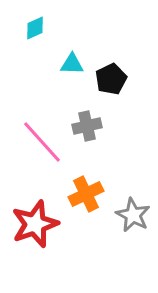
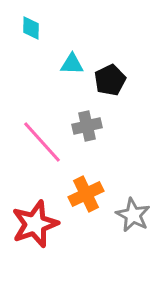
cyan diamond: moved 4 px left; rotated 65 degrees counterclockwise
black pentagon: moved 1 px left, 1 px down
